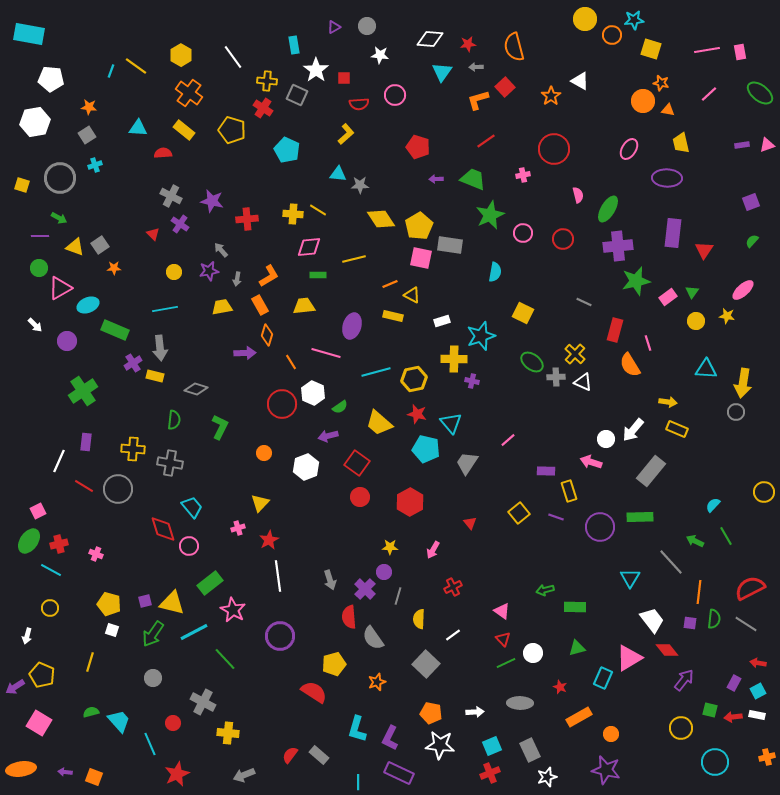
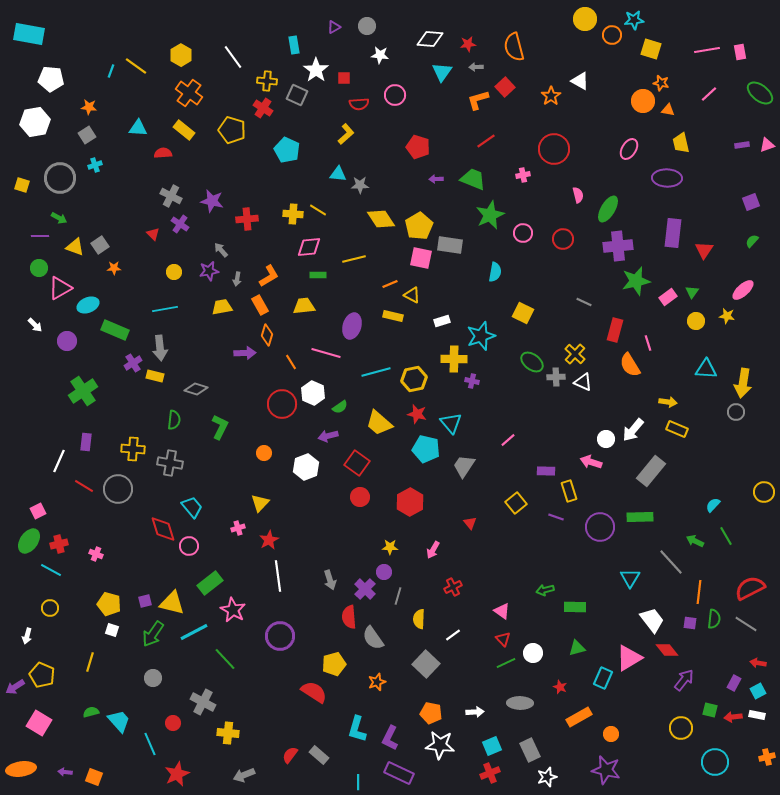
gray trapezoid at (467, 463): moved 3 px left, 3 px down
yellow square at (519, 513): moved 3 px left, 10 px up
